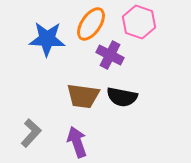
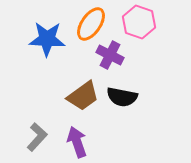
brown trapezoid: rotated 44 degrees counterclockwise
gray L-shape: moved 6 px right, 4 px down
